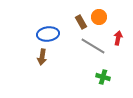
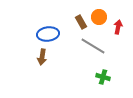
red arrow: moved 11 px up
